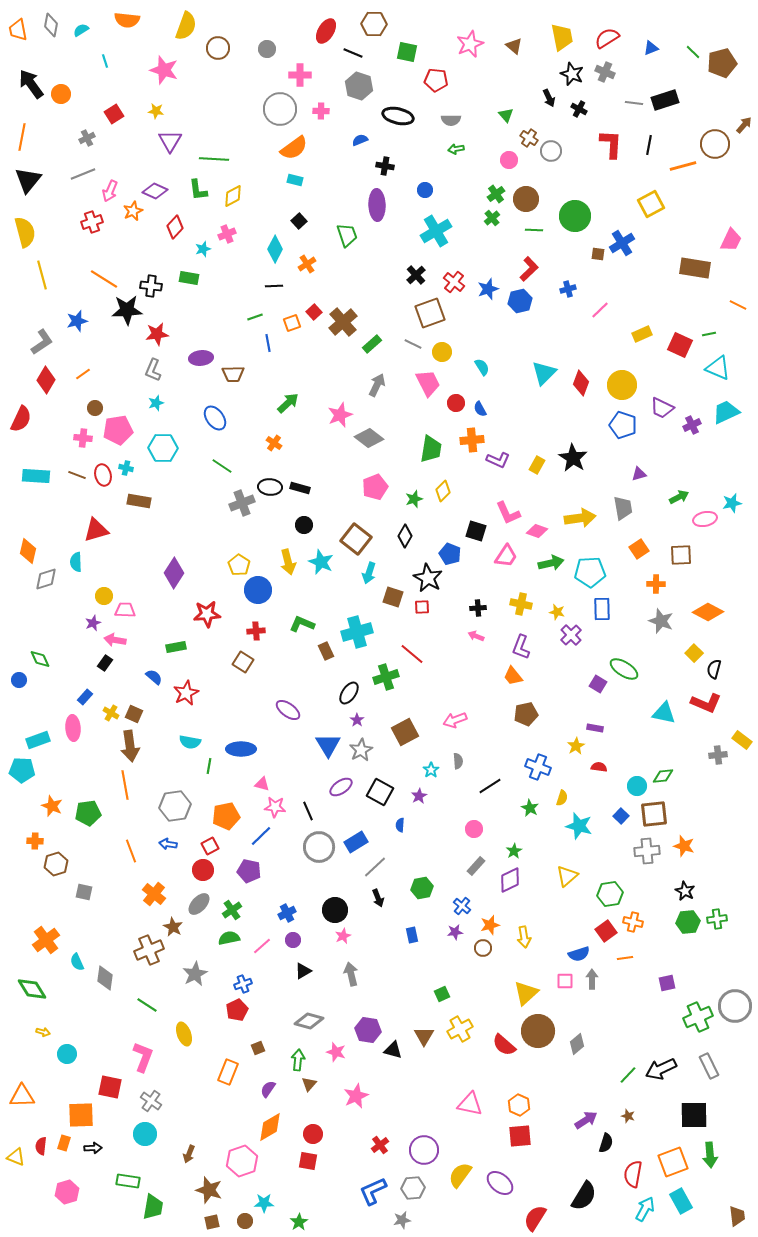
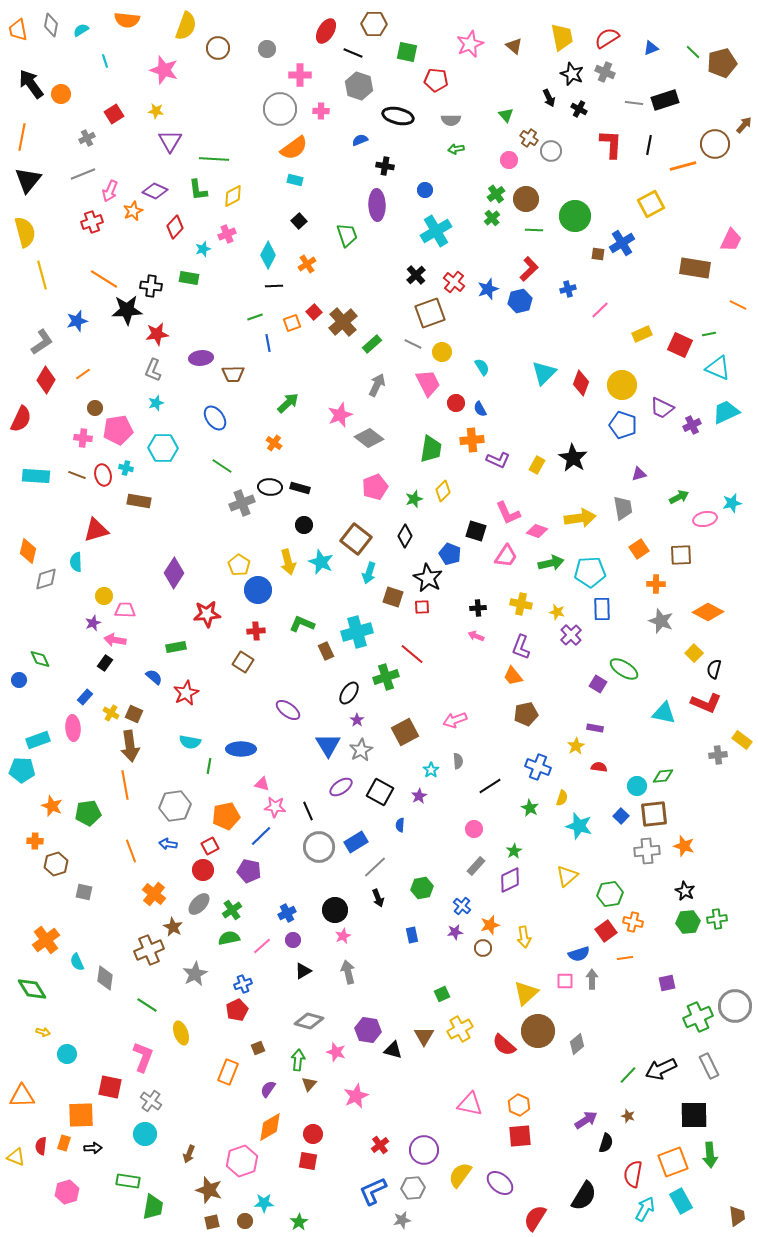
cyan diamond at (275, 249): moved 7 px left, 6 px down
gray arrow at (351, 974): moved 3 px left, 2 px up
yellow ellipse at (184, 1034): moved 3 px left, 1 px up
